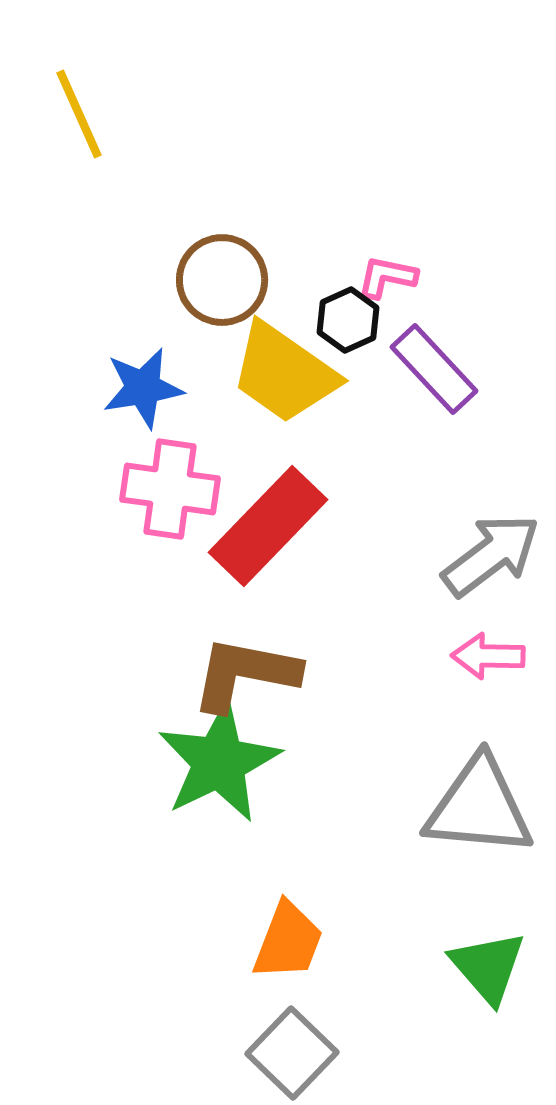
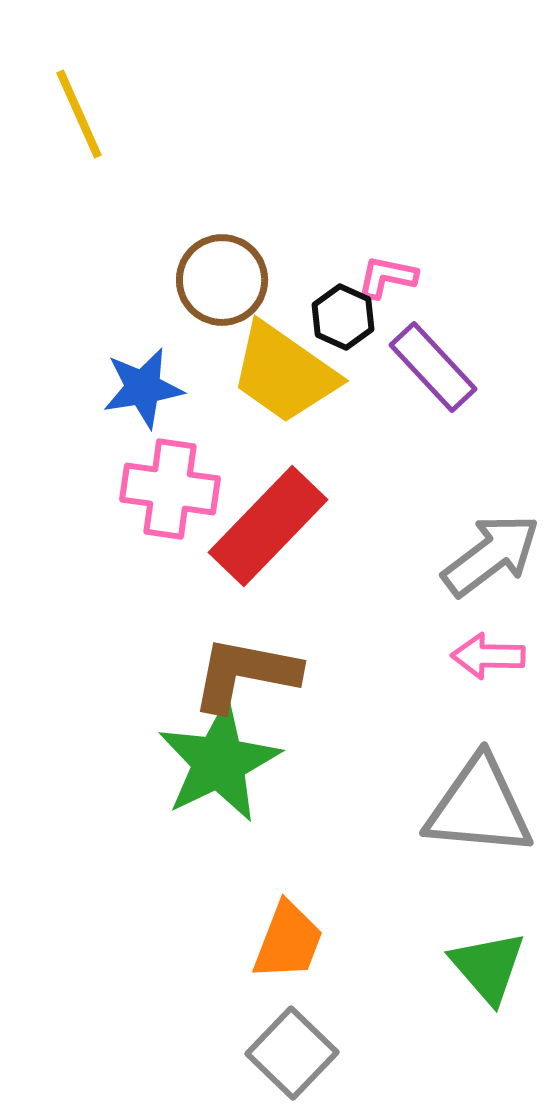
black hexagon: moved 5 px left, 3 px up; rotated 12 degrees counterclockwise
purple rectangle: moved 1 px left, 2 px up
